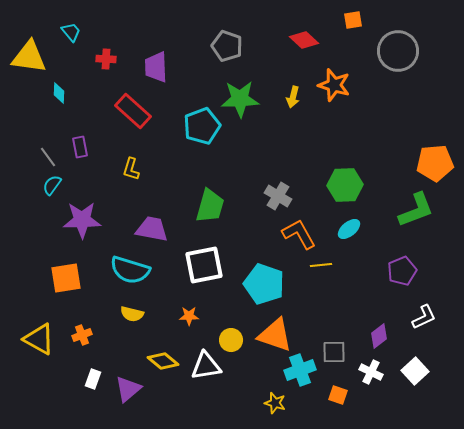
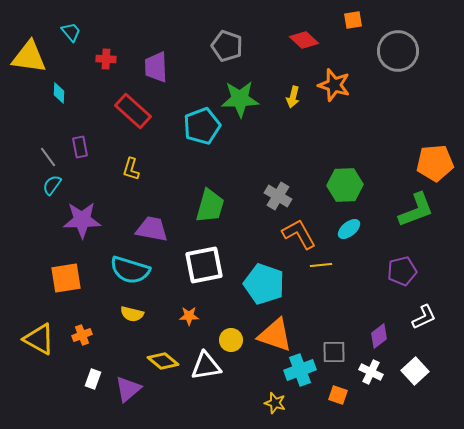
purple pentagon at (402, 271): rotated 8 degrees clockwise
